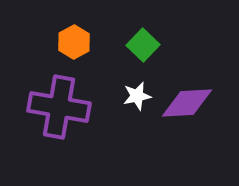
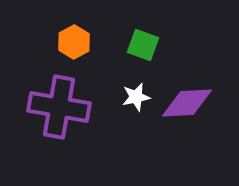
green square: rotated 24 degrees counterclockwise
white star: moved 1 px left, 1 px down
